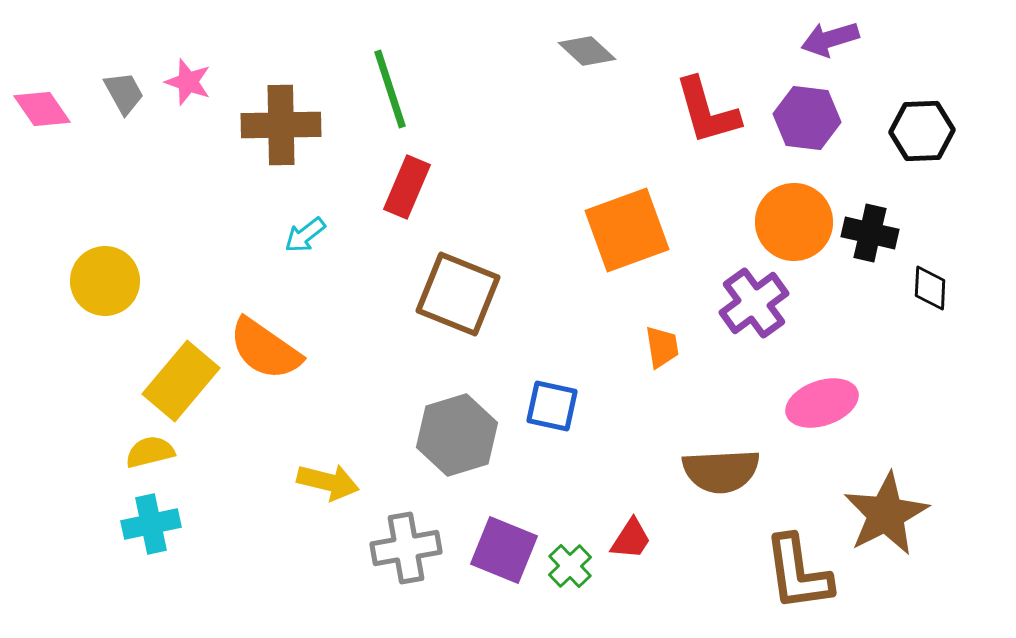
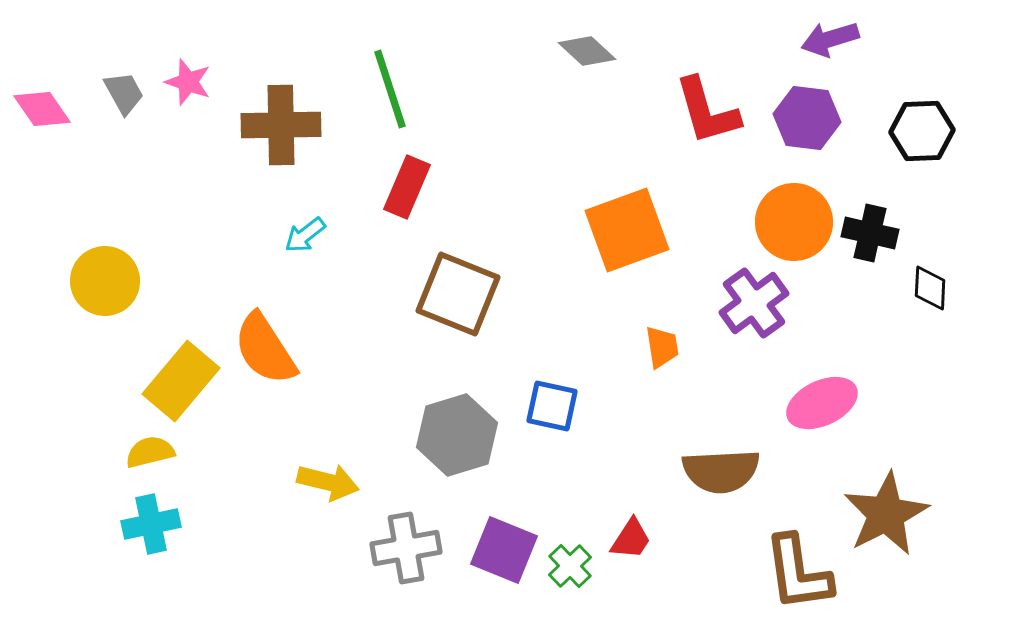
orange semicircle: rotated 22 degrees clockwise
pink ellipse: rotated 6 degrees counterclockwise
